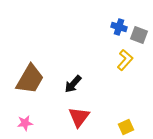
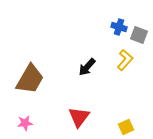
black arrow: moved 14 px right, 17 px up
